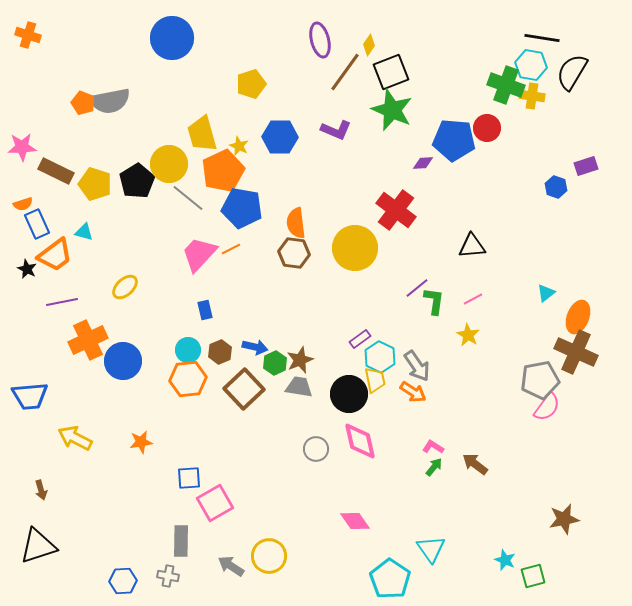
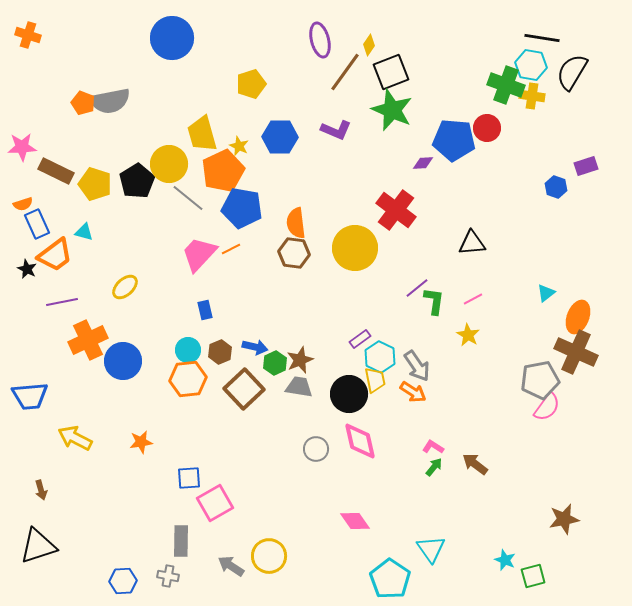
black triangle at (472, 246): moved 3 px up
